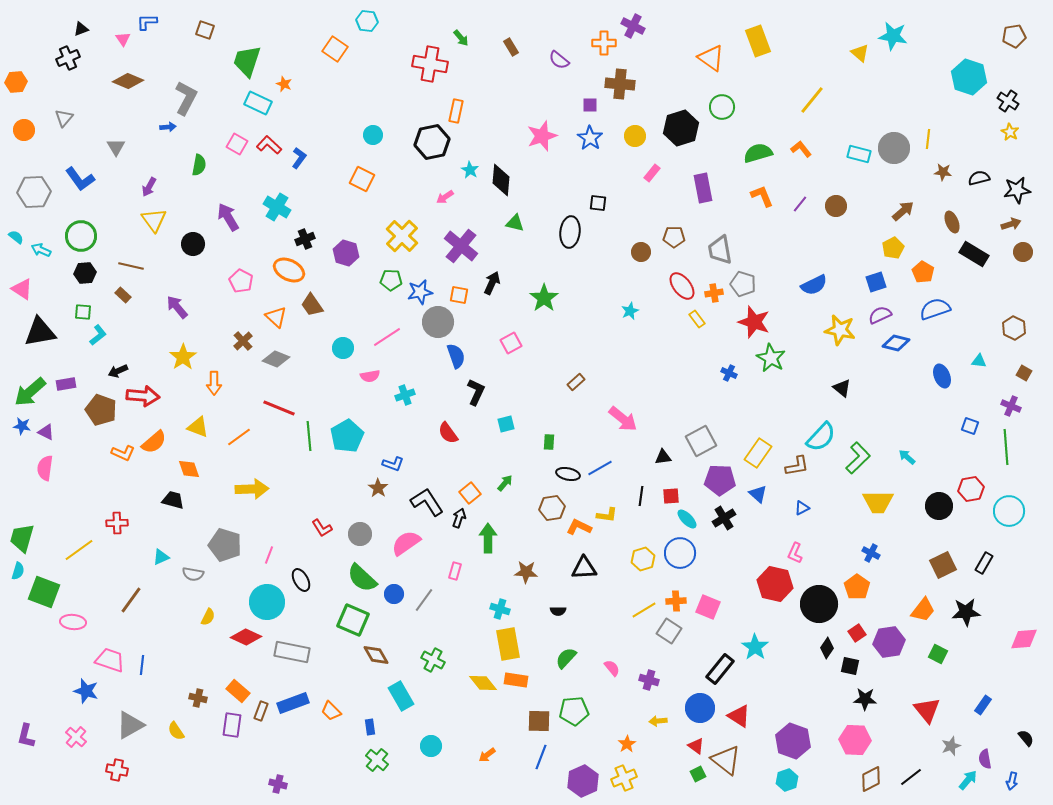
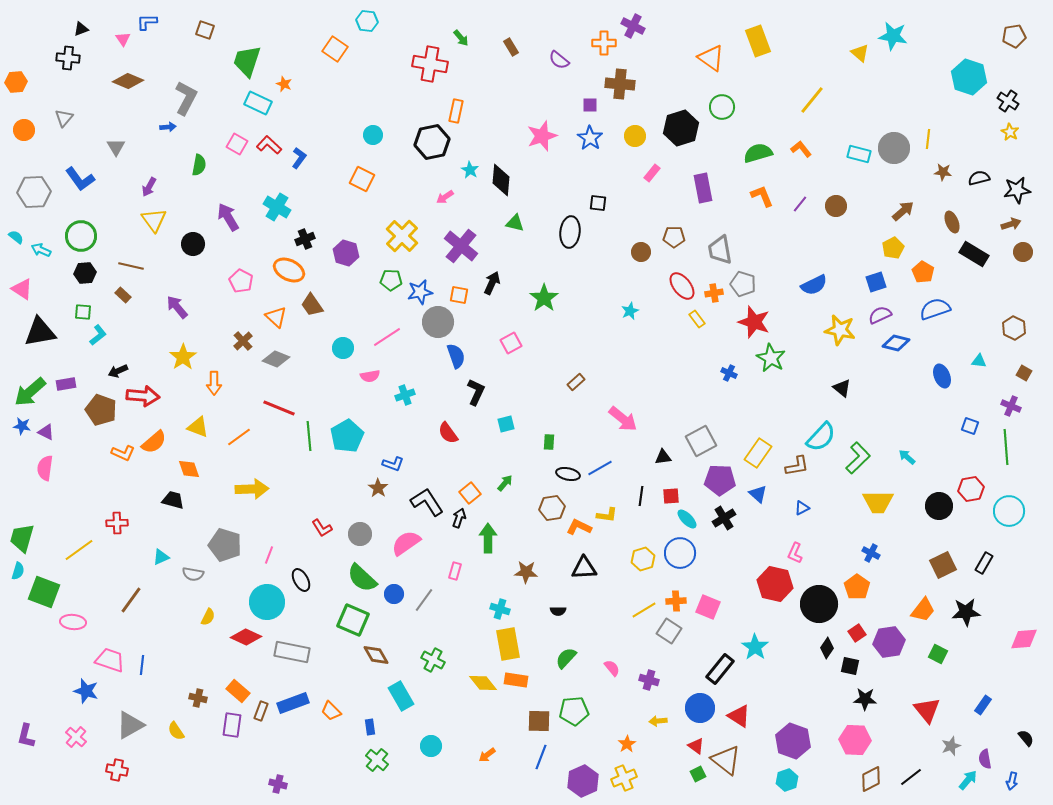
black cross at (68, 58): rotated 30 degrees clockwise
